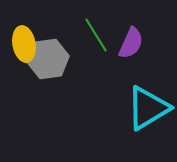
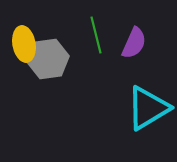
green line: rotated 18 degrees clockwise
purple semicircle: moved 3 px right
